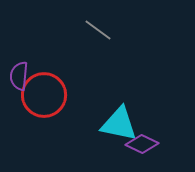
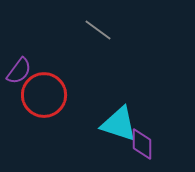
purple semicircle: moved 5 px up; rotated 148 degrees counterclockwise
cyan triangle: rotated 6 degrees clockwise
purple diamond: rotated 64 degrees clockwise
